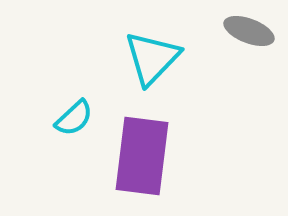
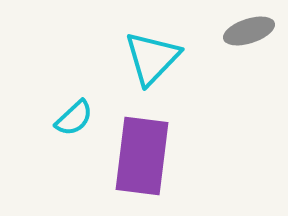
gray ellipse: rotated 39 degrees counterclockwise
